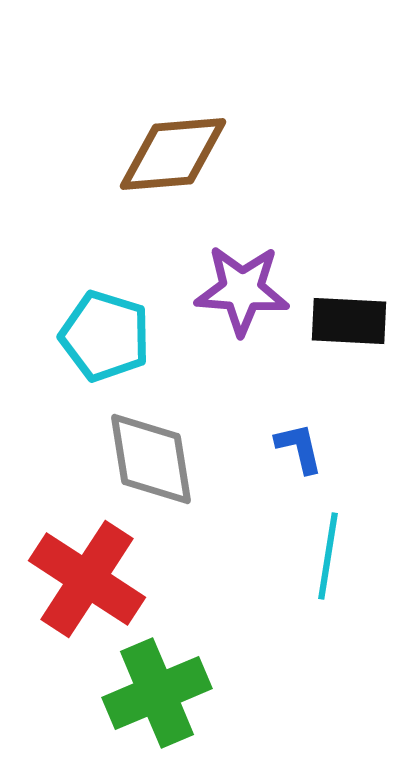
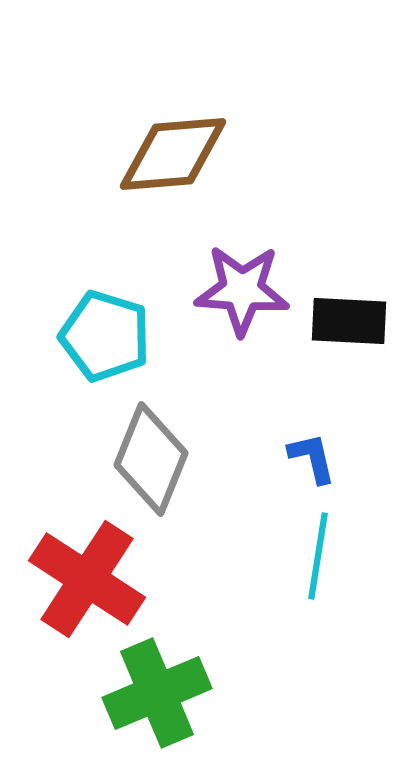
blue L-shape: moved 13 px right, 10 px down
gray diamond: rotated 31 degrees clockwise
cyan line: moved 10 px left
